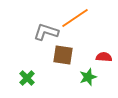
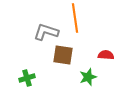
orange line: rotated 64 degrees counterclockwise
red semicircle: moved 2 px right, 2 px up
green cross: rotated 28 degrees clockwise
